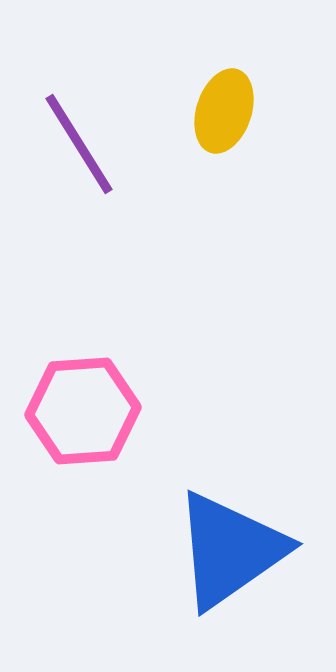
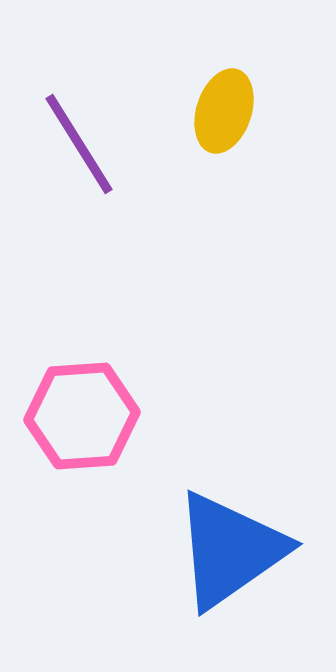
pink hexagon: moved 1 px left, 5 px down
